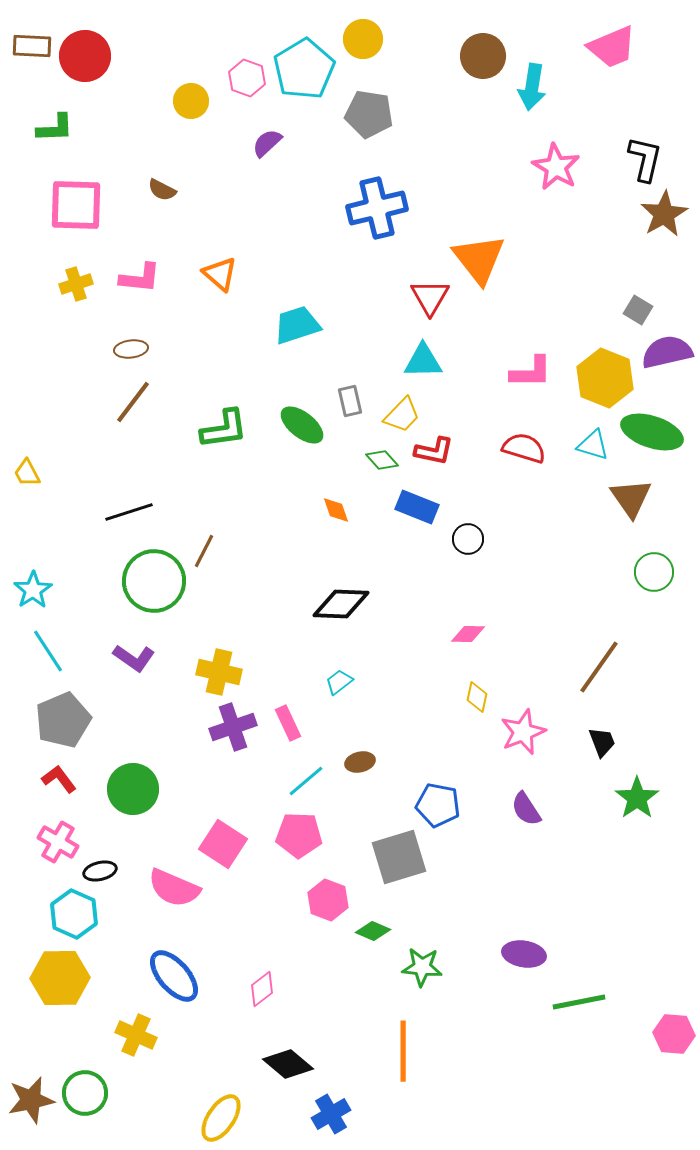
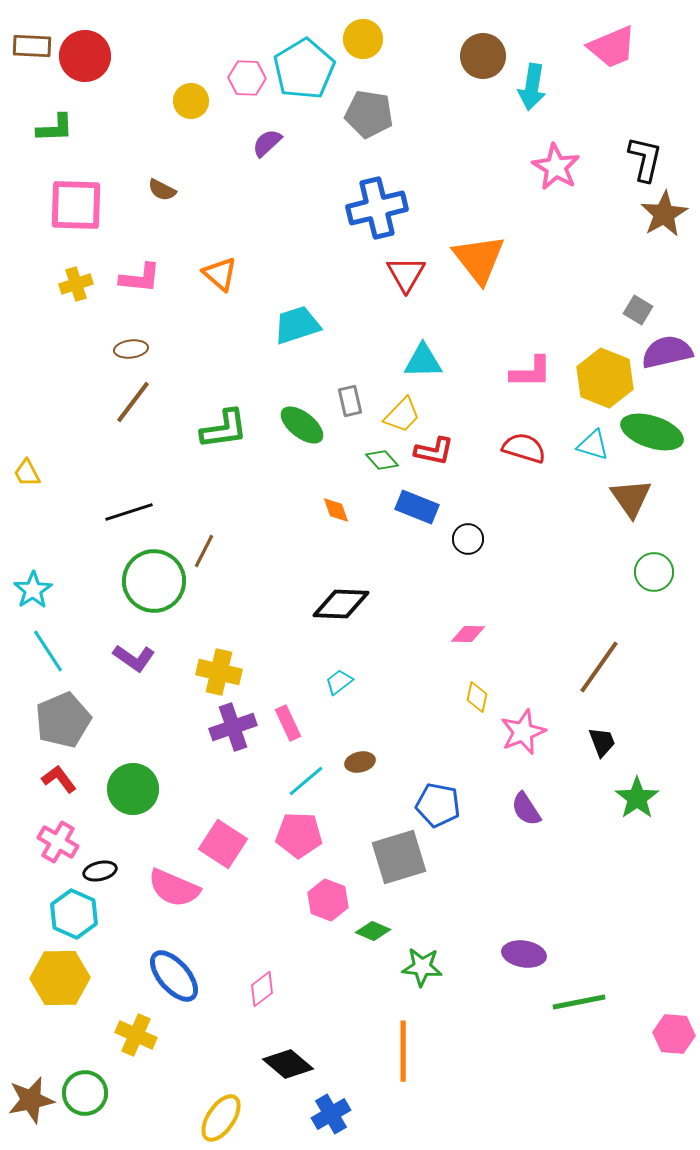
pink hexagon at (247, 78): rotated 18 degrees counterclockwise
red triangle at (430, 297): moved 24 px left, 23 px up
